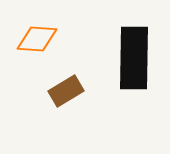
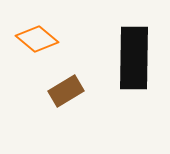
orange diamond: rotated 36 degrees clockwise
